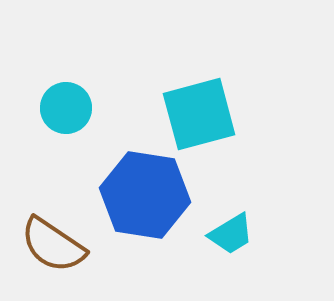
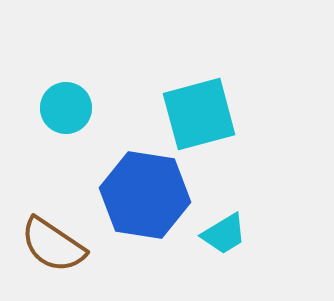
cyan trapezoid: moved 7 px left
